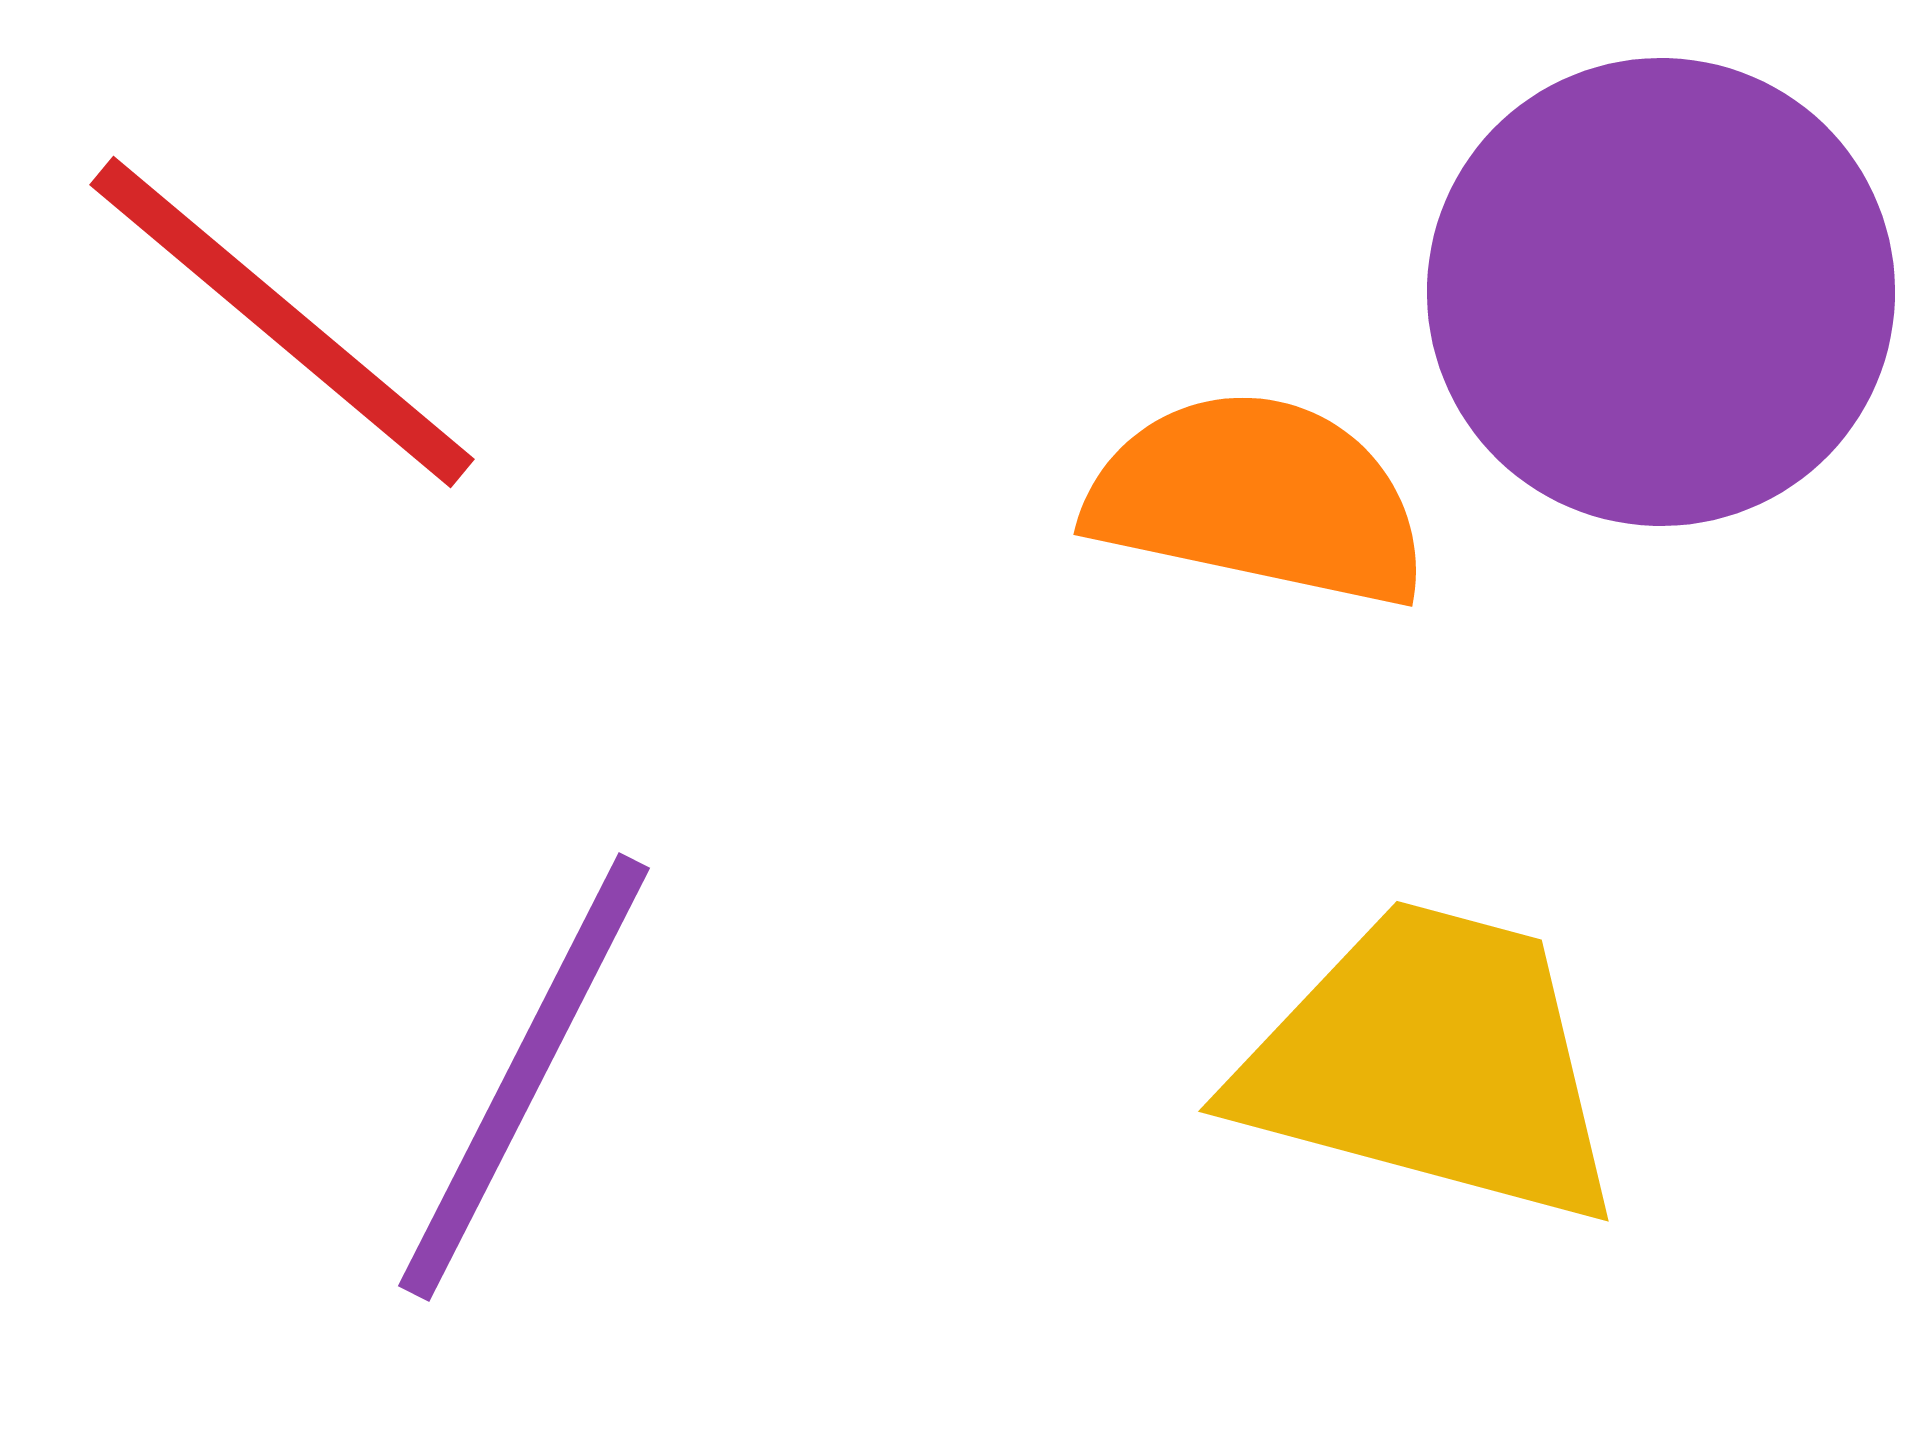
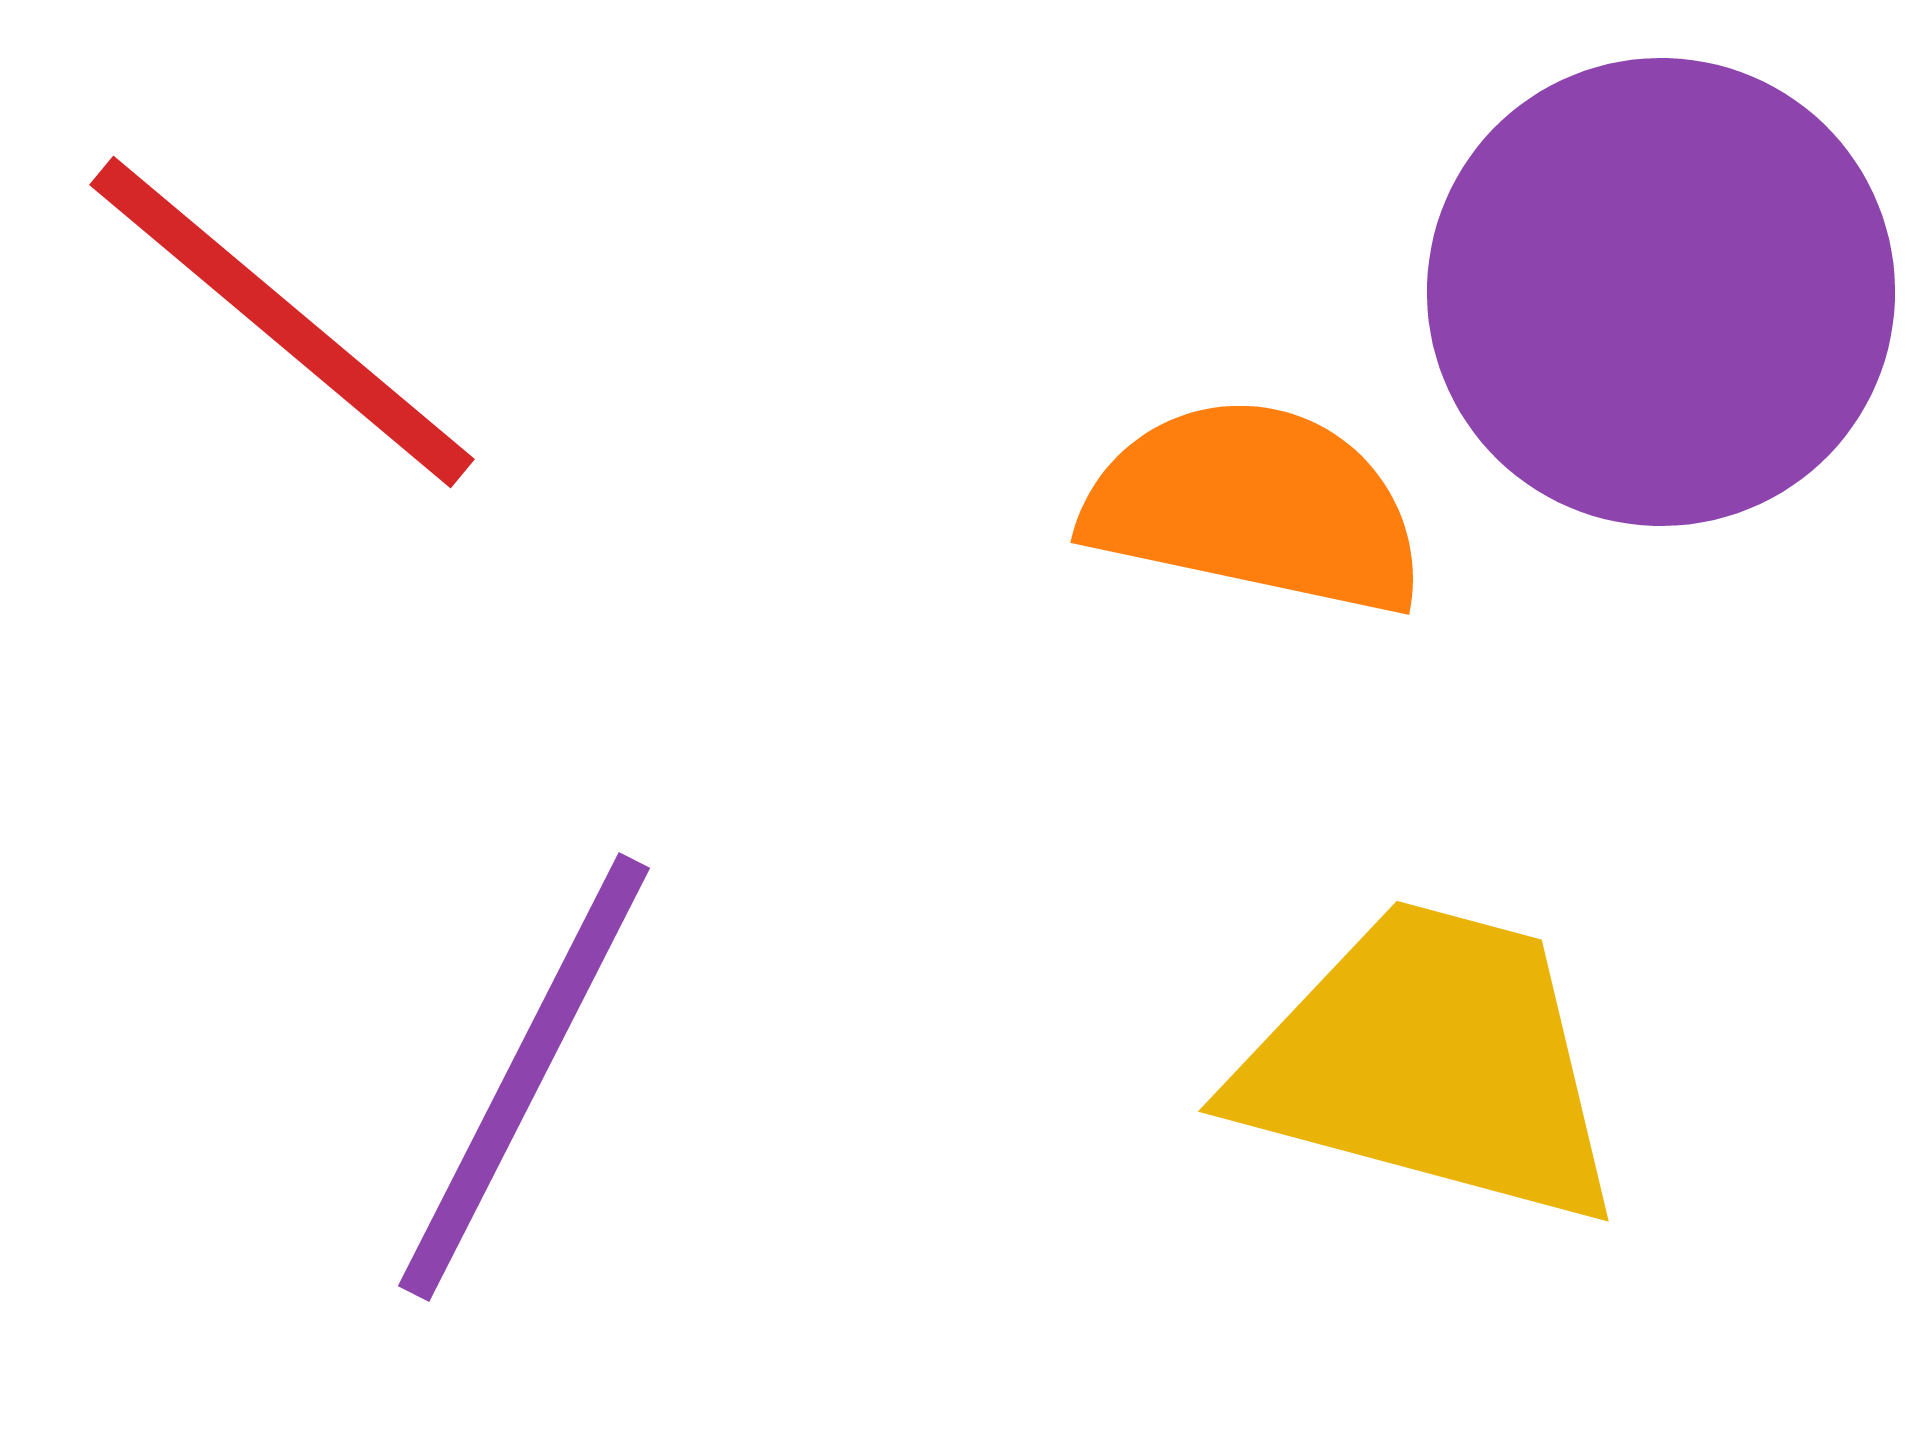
orange semicircle: moved 3 px left, 8 px down
